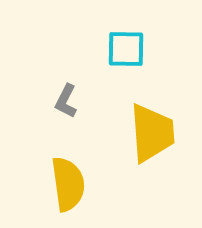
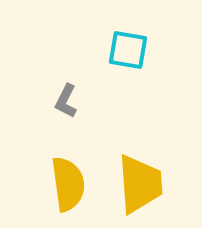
cyan square: moved 2 px right, 1 px down; rotated 9 degrees clockwise
yellow trapezoid: moved 12 px left, 51 px down
